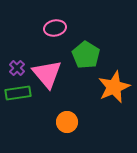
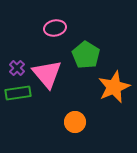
orange circle: moved 8 px right
